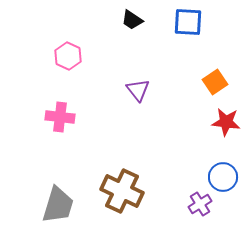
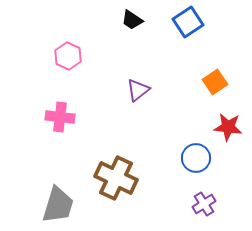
blue square: rotated 36 degrees counterclockwise
purple triangle: rotated 30 degrees clockwise
red star: moved 2 px right, 5 px down
blue circle: moved 27 px left, 19 px up
brown cross: moved 6 px left, 13 px up
purple cross: moved 4 px right
